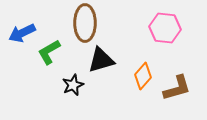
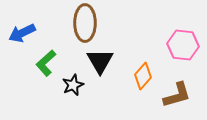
pink hexagon: moved 18 px right, 17 px down
green L-shape: moved 3 px left, 11 px down; rotated 12 degrees counterclockwise
black triangle: moved 1 px left, 1 px down; rotated 44 degrees counterclockwise
brown L-shape: moved 7 px down
